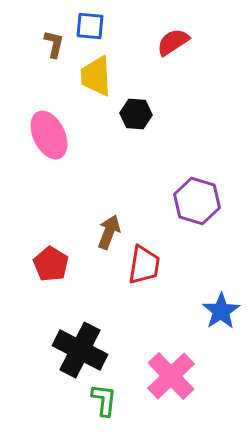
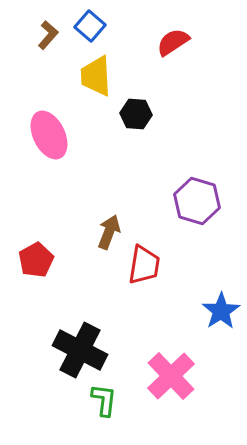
blue square: rotated 36 degrees clockwise
brown L-shape: moved 6 px left, 9 px up; rotated 28 degrees clockwise
red pentagon: moved 15 px left, 4 px up; rotated 12 degrees clockwise
